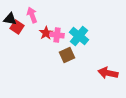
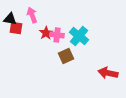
red square: moved 1 px left, 1 px down; rotated 24 degrees counterclockwise
brown square: moved 1 px left, 1 px down
